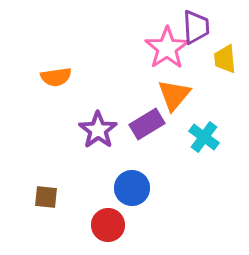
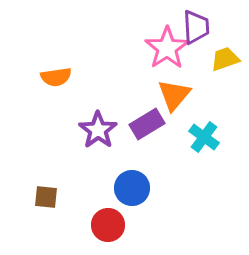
yellow trapezoid: rotated 76 degrees clockwise
